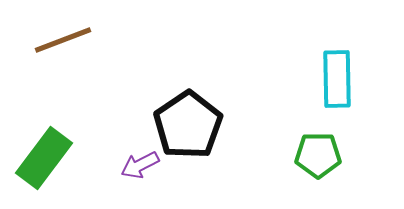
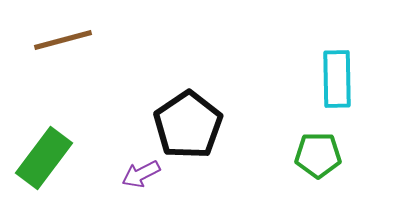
brown line: rotated 6 degrees clockwise
purple arrow: moved 1 px right, 9 px down
